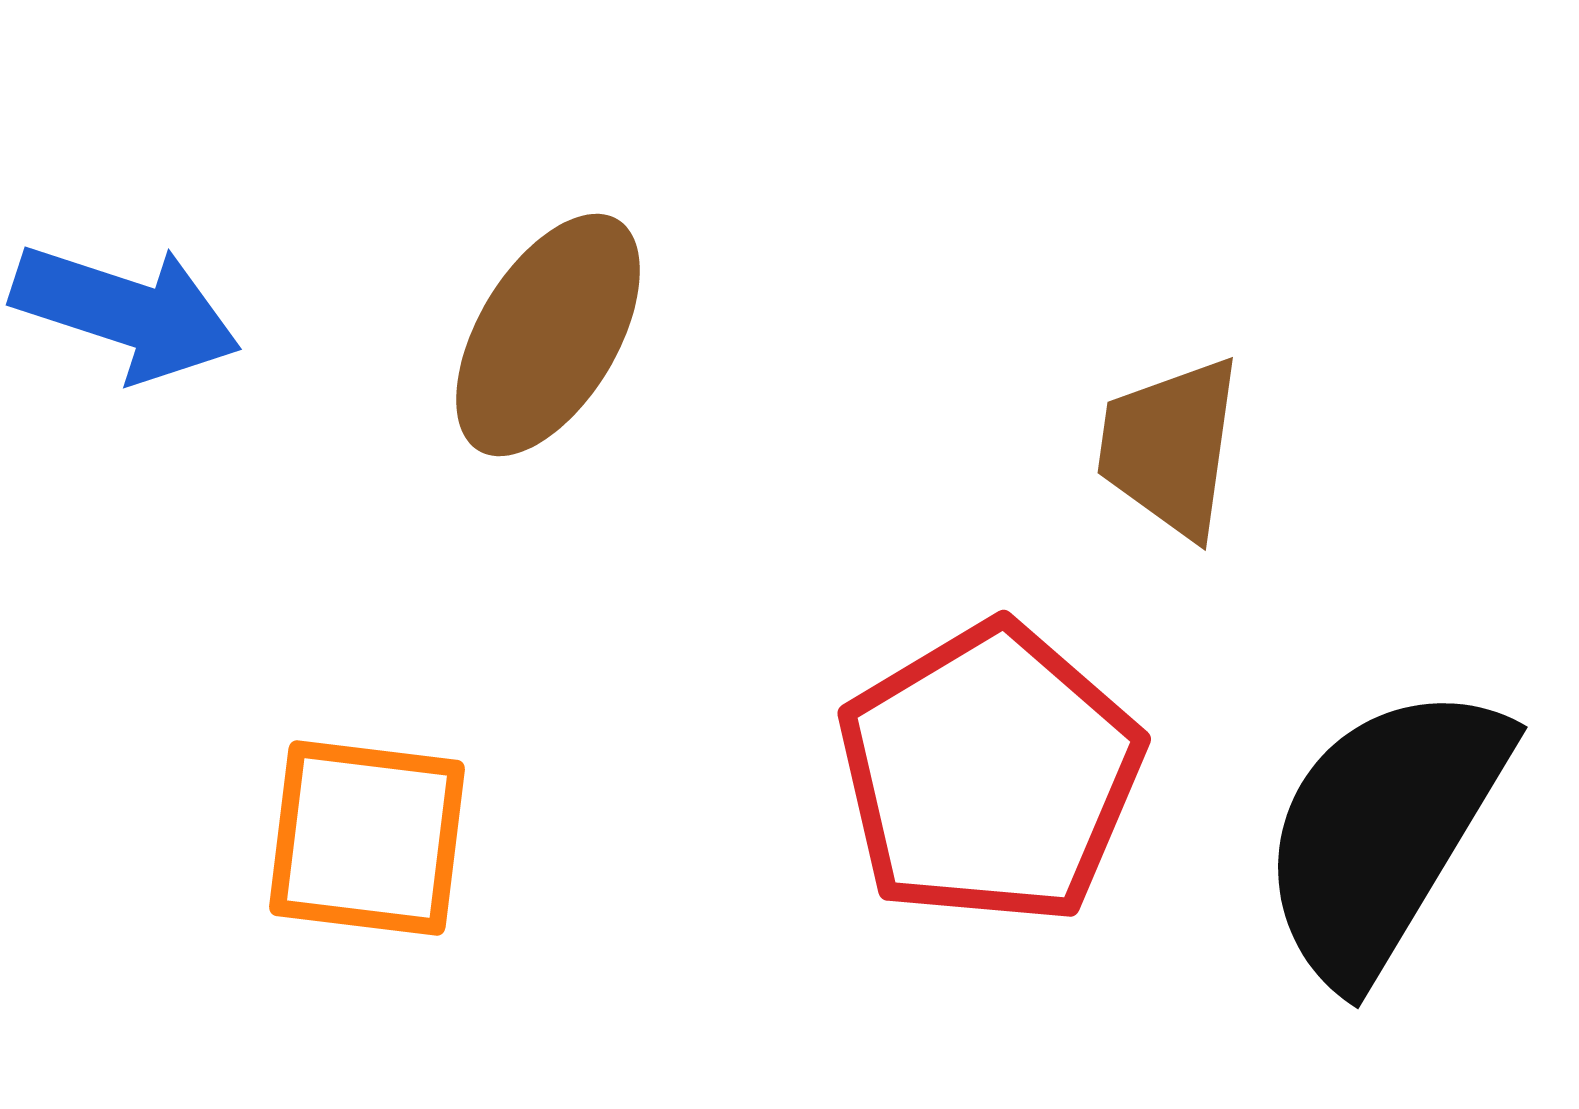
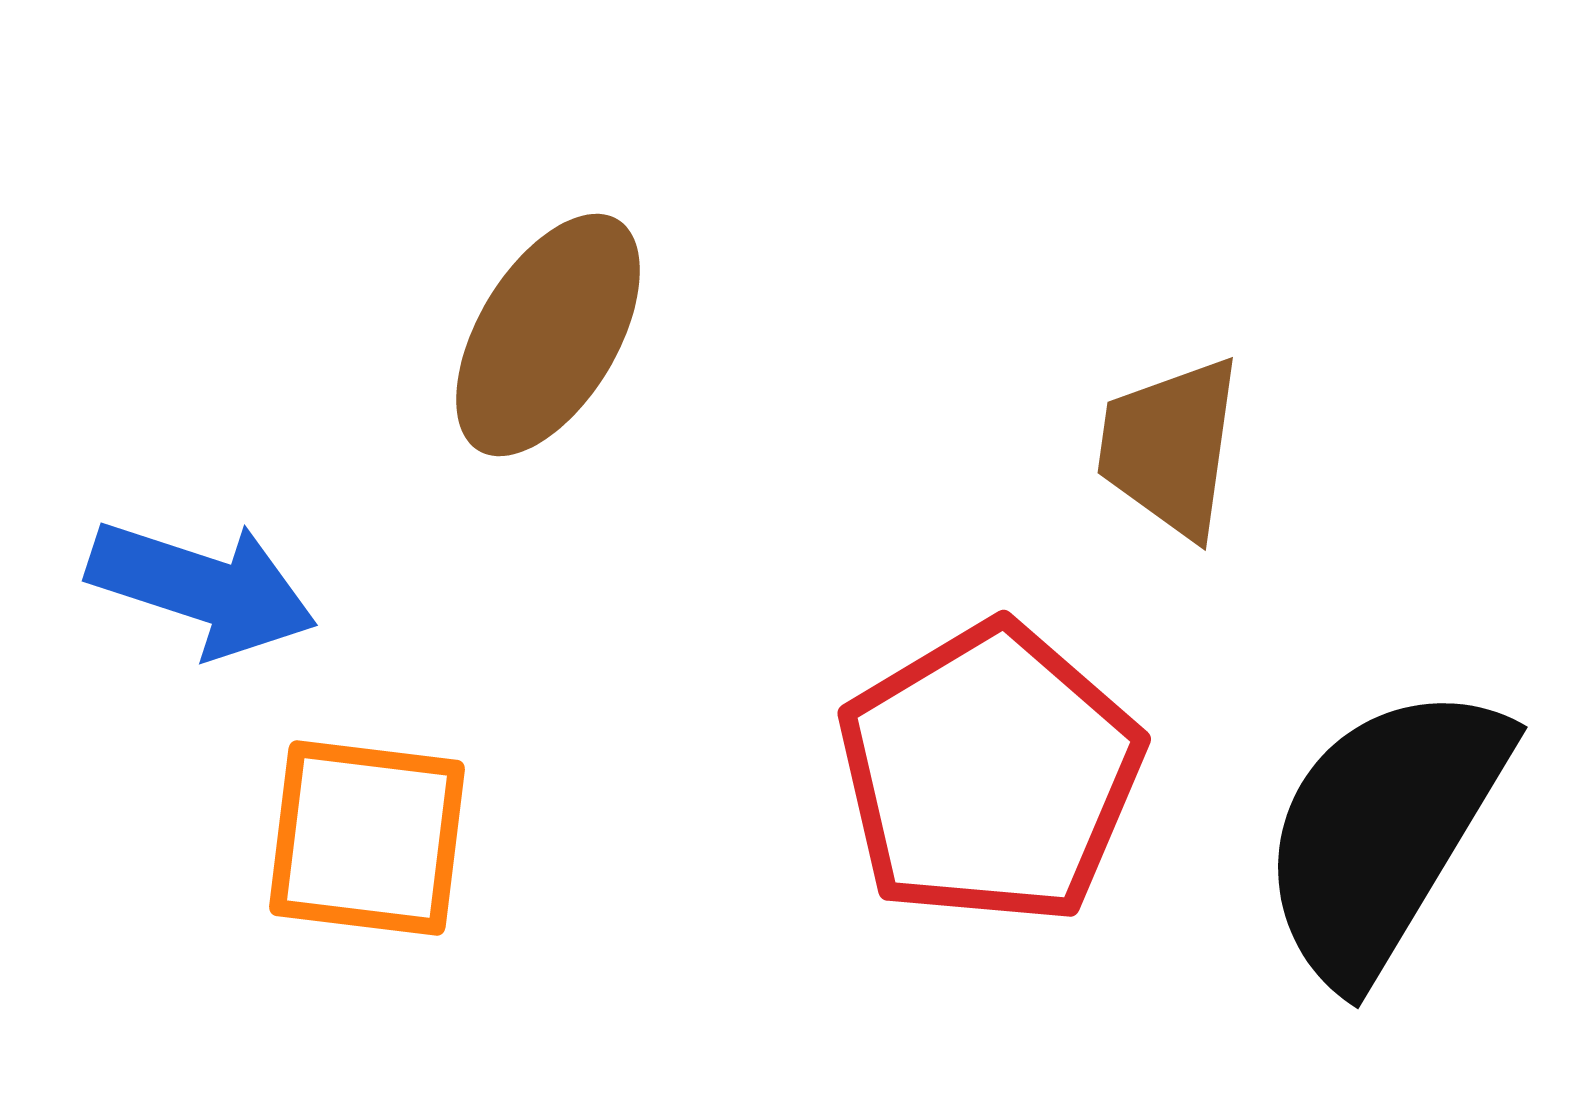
blue arrow: moved 76 px right, 276 px down
